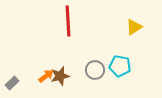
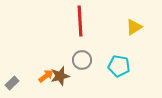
red line: moved 12 px right
cyan pentagon: moved 1 px left
gray circle: moved 13 px left, 10 px up
